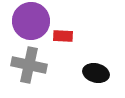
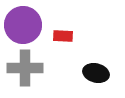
purple circle: moved 8 px left, 4 px down
gray cross: moved 4 px left, 3 px down; rotated 12 degrees counterclockwise
